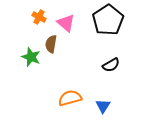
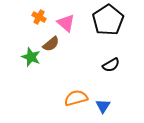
brown semicircle: rotated 138 degrees counterclockwise
orange semicircle: moved 6 px right
